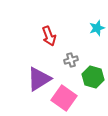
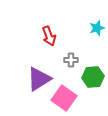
gray cross: rotated 16 degrees clockwise
green hexagon: rotated 20 degrees counterclockwise
